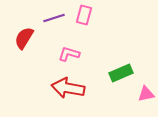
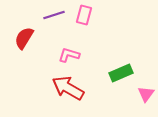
purple line: moved 3 px up
pink L-shape: moved 1 px down
red arrow: rotated 20 degrees clockwise
pink triangle: rotated 42 degrees counterclockwise
